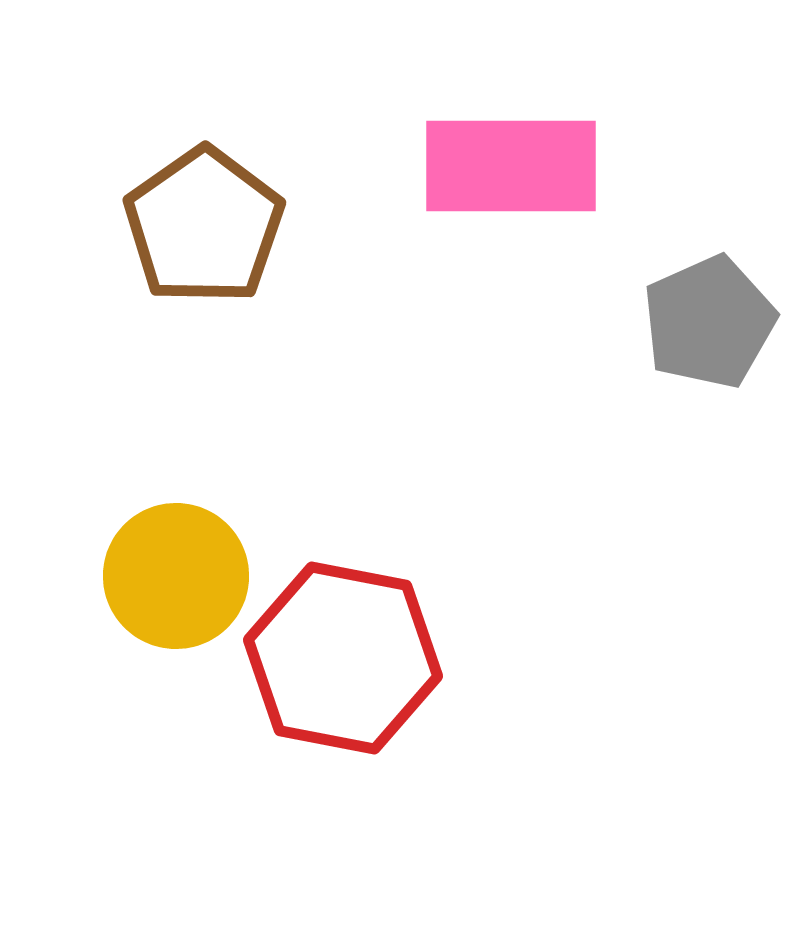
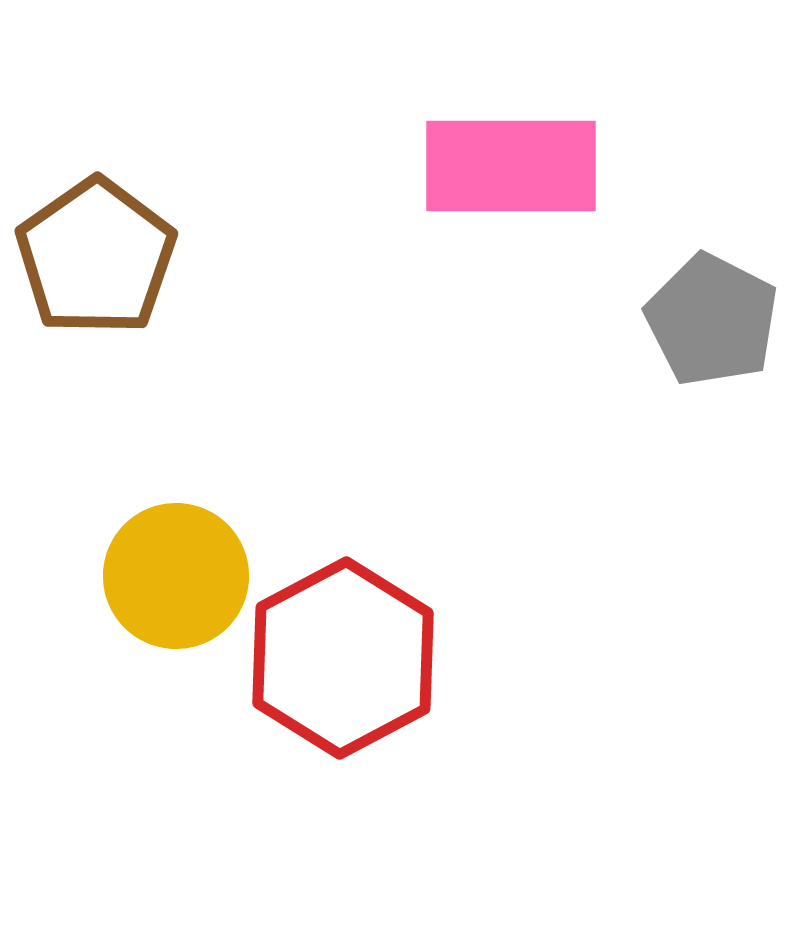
brown pentagon: moved 108 px left, 31 px down
gray pentagon: moved 3 px right, 2 px up; rotated 21 degrees counterclockwise
red hexagon: rotated 21 degrees clockwise
